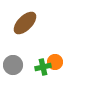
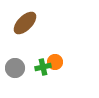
gray circle: moved 2 px right, 3 px down
